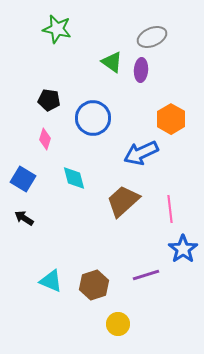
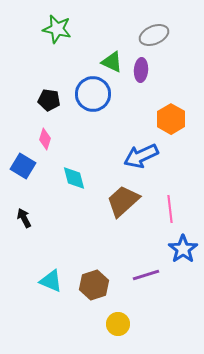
gray ellipse: moved 2 px right, 2 px up
green triangle: rotated 10 degrees counterclockwise
blue circle: moved 24 px up
blue arrow: moved 3 px down
blue square: moved 13 px up
black arrow: rotated 30 degrees clockwise
